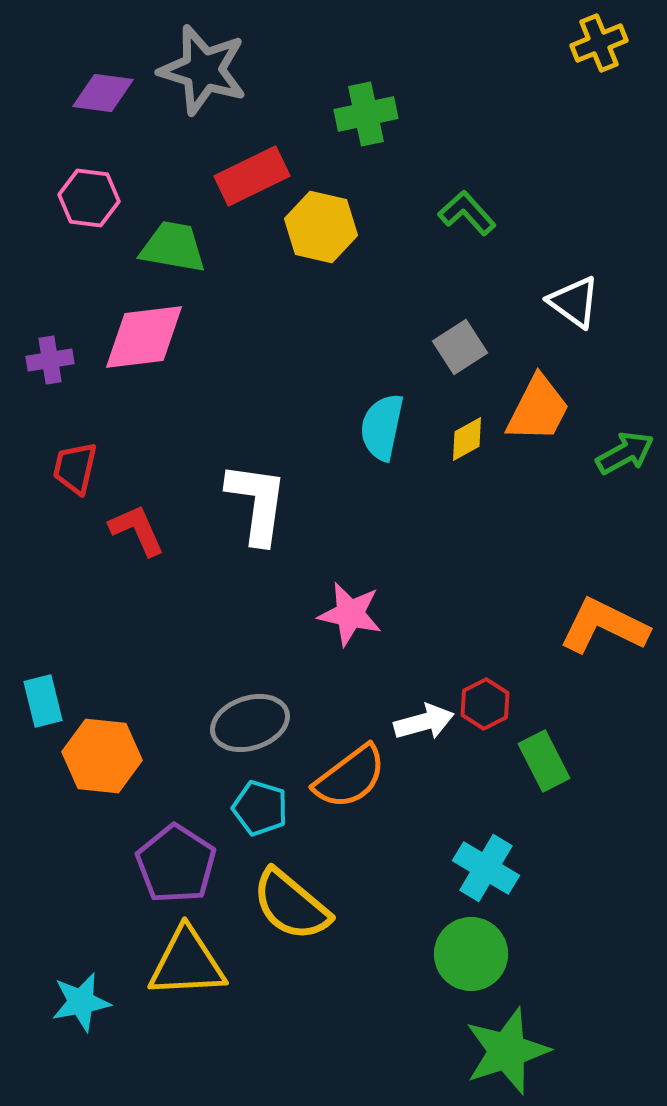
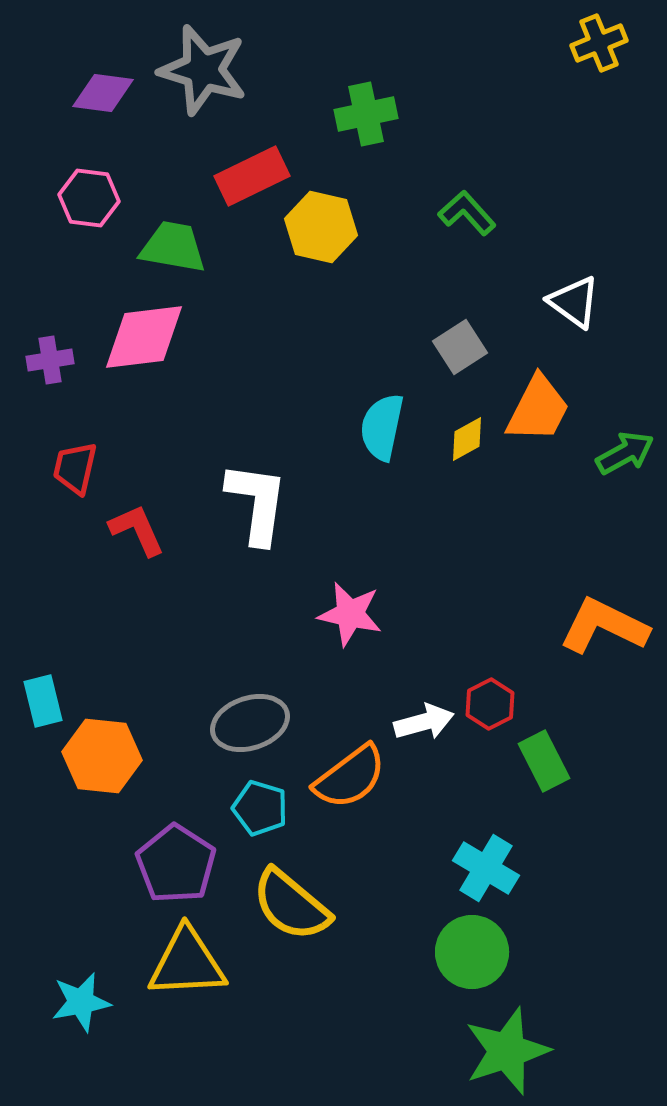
red hexagon: moved 5 px right
green circle: moved 1 px right, 2 px up
